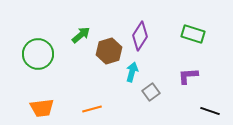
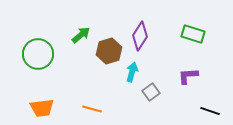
orange line: rotated 30 degrees clockwise
